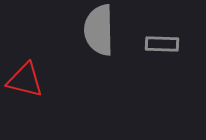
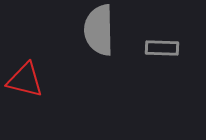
gray rectangle: moved 4 px down
